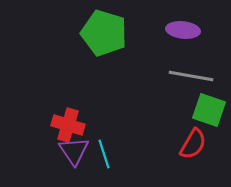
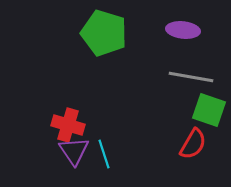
gray line: moved 1 px down
